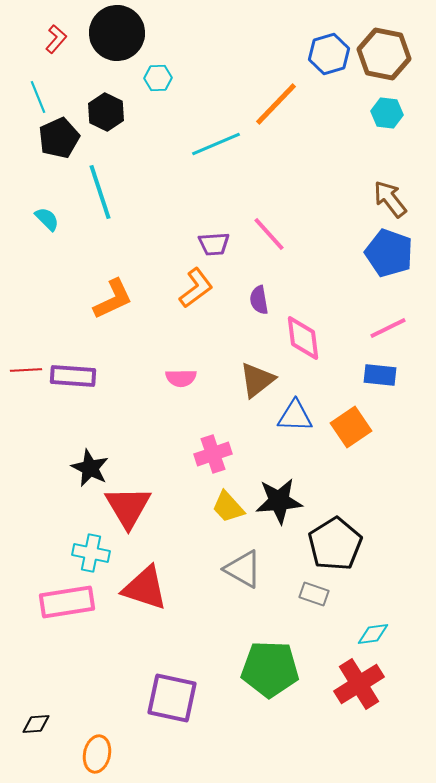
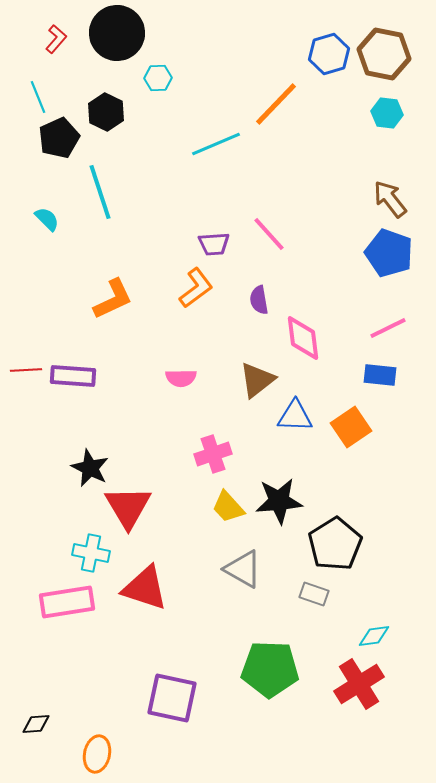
cyan diamond at (373, 634): moved 1 px right, 2 px down
